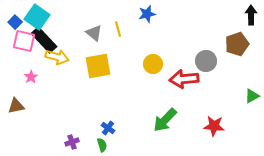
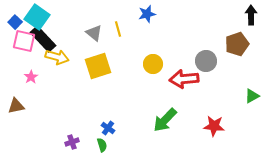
black rectangle: moved 1 px left, 1 px up
yellow square: rotated 8 degrees counterclockwise
